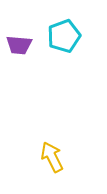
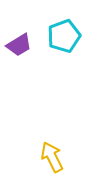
purple trapezoid: rotated 36 degrees counterclockwise
